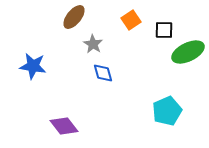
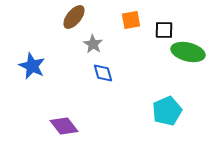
orange square: rotated 24 degrees clockwise
green ellipse: rotated 40 degrees clockwise
blue star: moved 1 px left; rotated 16 degrees clockwise
